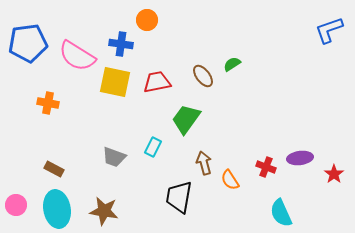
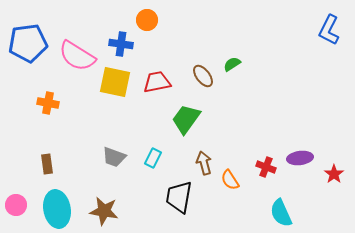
blue L-shape: rotated 44 degrees counterclockwise
cyan rectangle: moved 11 px down
brown rectangle: moved 7 px left, 5 px up; rotated 54 degrees clockwise
